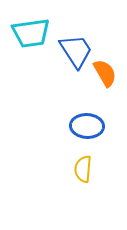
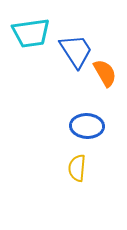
yellow semicircle: moved 6 px left, 1 px up
